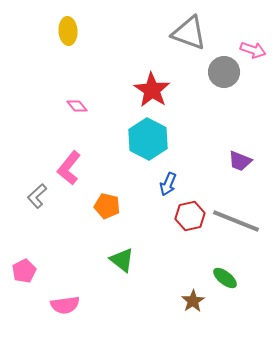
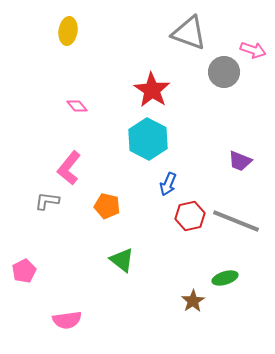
yellow ellipse: rotated 12 degrees clockwise
gray L-shape: moved 10 px right, 5 px down; rotated 50 degrees clockwise
green ellipse: rotated 55 degrees counterclockwise
pink semicircle: moved 2 px right, 15 px down
